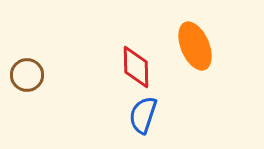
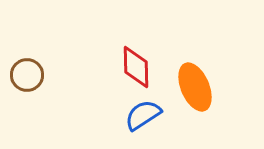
orange ellipse: moved 41 px down
blue semicircle: rotated 39 degrees clockwise
